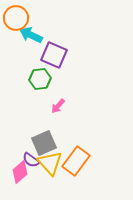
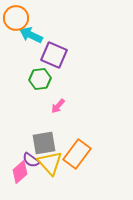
gray square: rotated 15 degrees clockwise
orange rectangle: moved 1 px right, 7 px up
